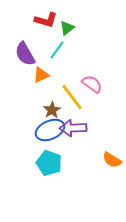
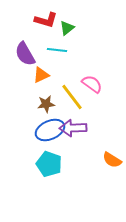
cyan line: rotated 60 degrees clockwise
brown star: moved 6 px left, 6 px up; rotated 24 degrees clockwise
cyan pentagon: moved 1 px down
